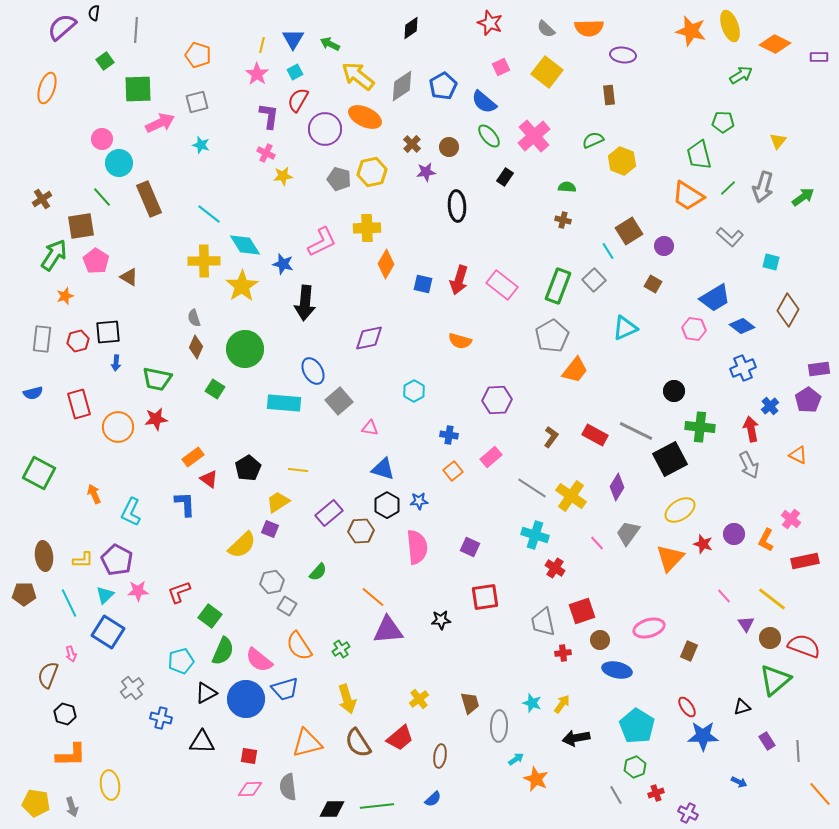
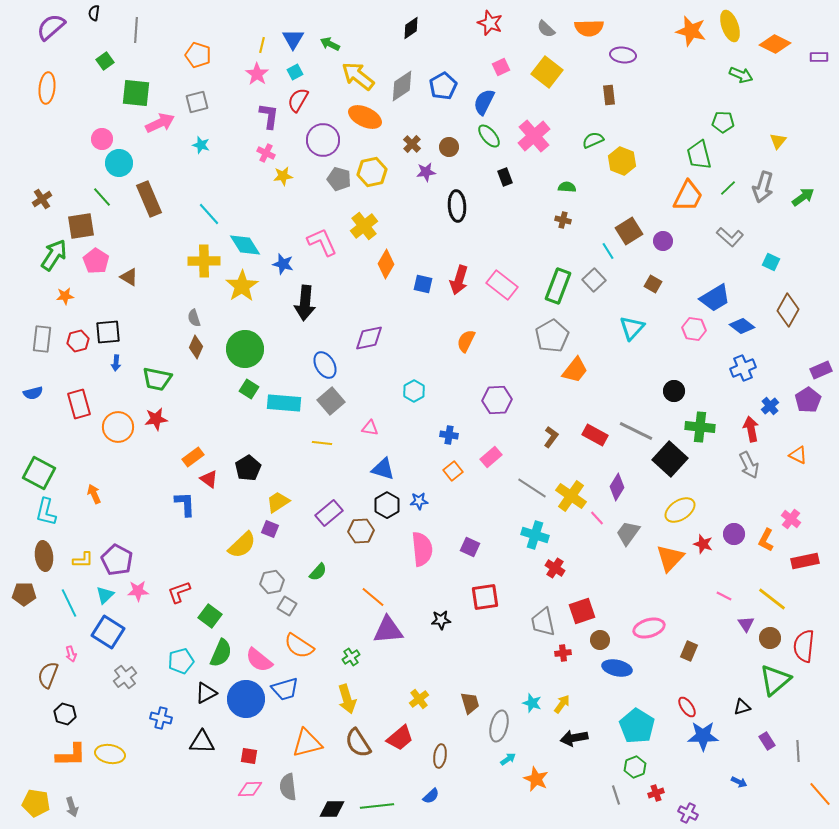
purple semicircle at (62, 27): moved 11 px left
green arrow at (741, 75): rotated 55 degrees clockwise
orange ellipse at (47, 88): rotated 12 degrees counterclockwise
green square at (138, 89): moved 2 px left, 4 px down; rotated 8 degrees clockwise
blue semicircle at (484, 102): rotated 76 degrees clockwise
purple circle at (325, 129): moved 2 px left, 11 px down
black rectangle at (505, 177): rotated 54 degrees counterclockwise
orange trapezoid at (688, 196): rotated 96 degrees counterclockwise
cyan line at (209, 214): rotated 10 degrees clockwise
yellow cross at (367, 228): moved 3 px left, 2 px up; rotated 36 degrees counterclockwise
pink L-shape at (322, 242): rotated 88 degrees counterclockwise
purple circle at (664, 246): moved 1 px left, 5 px up
cyan square at (771, 262): rotated 12 degrees clockwise
orange star at (65, 296): rotated 12 degrees clockwise
cyan triangle at (625, 328): moved 7 px right; rotated 24 degrees counterclockwise
orange semicircle at (460, 341): moved 6 px right; rotated 100 degrees clockwise
purple rectangle at (819, 369): moved 2 px right, 1 px down; rotated 15 degrees counterclockwise
blue ellipse at (313, 371): moved 12 px right, 6 px up
green square at (215, 389): moved 34 px right
gray square at (339, 401): moved 8 px left
black square at (670, 459): rotated 20 degrees counterclockwise
yellow line at (298, 470): moved 24 px right, 27 px up
cyan L-shape at (131, 512): moved 85 px left; rotated 12 degrees counterclockwise
pink line at (597, 543): moved 25 px up
pink semicircle at (417, 547): moved 5 px right, 2 px down
pink line at (724, 596): rotated 21 degrees counterclockwise
orange semicircle at (299, 646): rotated 24 degrees counterclockwise
red semicircle at (804, 646): rotated 104 degrees counterclockwise
green cross at (341, 649): moved 10 px right, 8 px down
green semicircle at (223, 651): moved 2 px left, 2 px down
blue ellipse at (617, 670): moved 2 px up
gray cross at (132, 688): moved 7 px left, 11 px up
gray ellipse at (499, 726): rotated 12 degrees clockwise
black arrow at (576, 738): moved 2 px left
cyan arrow at (516, 759): moved 8 px left
yellow ellipse at (110, 785): moved 31 px up; rotated 72 degrees counterclockwise
gray line at (616, 795): rotated 12 degrees clockwise
blue semicircle at (433, 799): moved 2 px left, 3 px up
